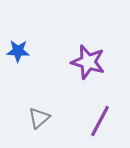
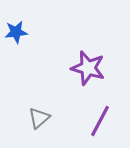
blue star: moved 2 px left, 19 px up; rotated 10 degrees counterclockwise
purple star: moved 6 px down
